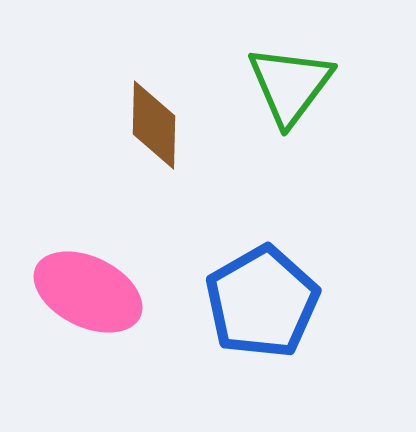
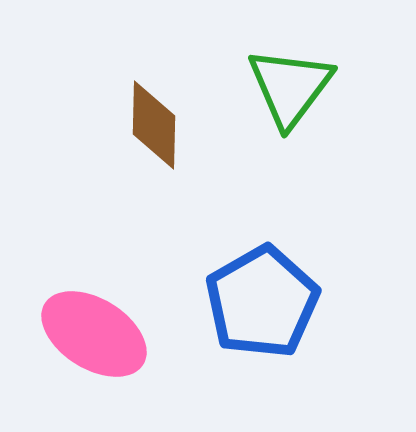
green triangle: moved 2 px down
pink ellipse: moved 6 px right, 42 px down; rotated 6 degrees clockwise
